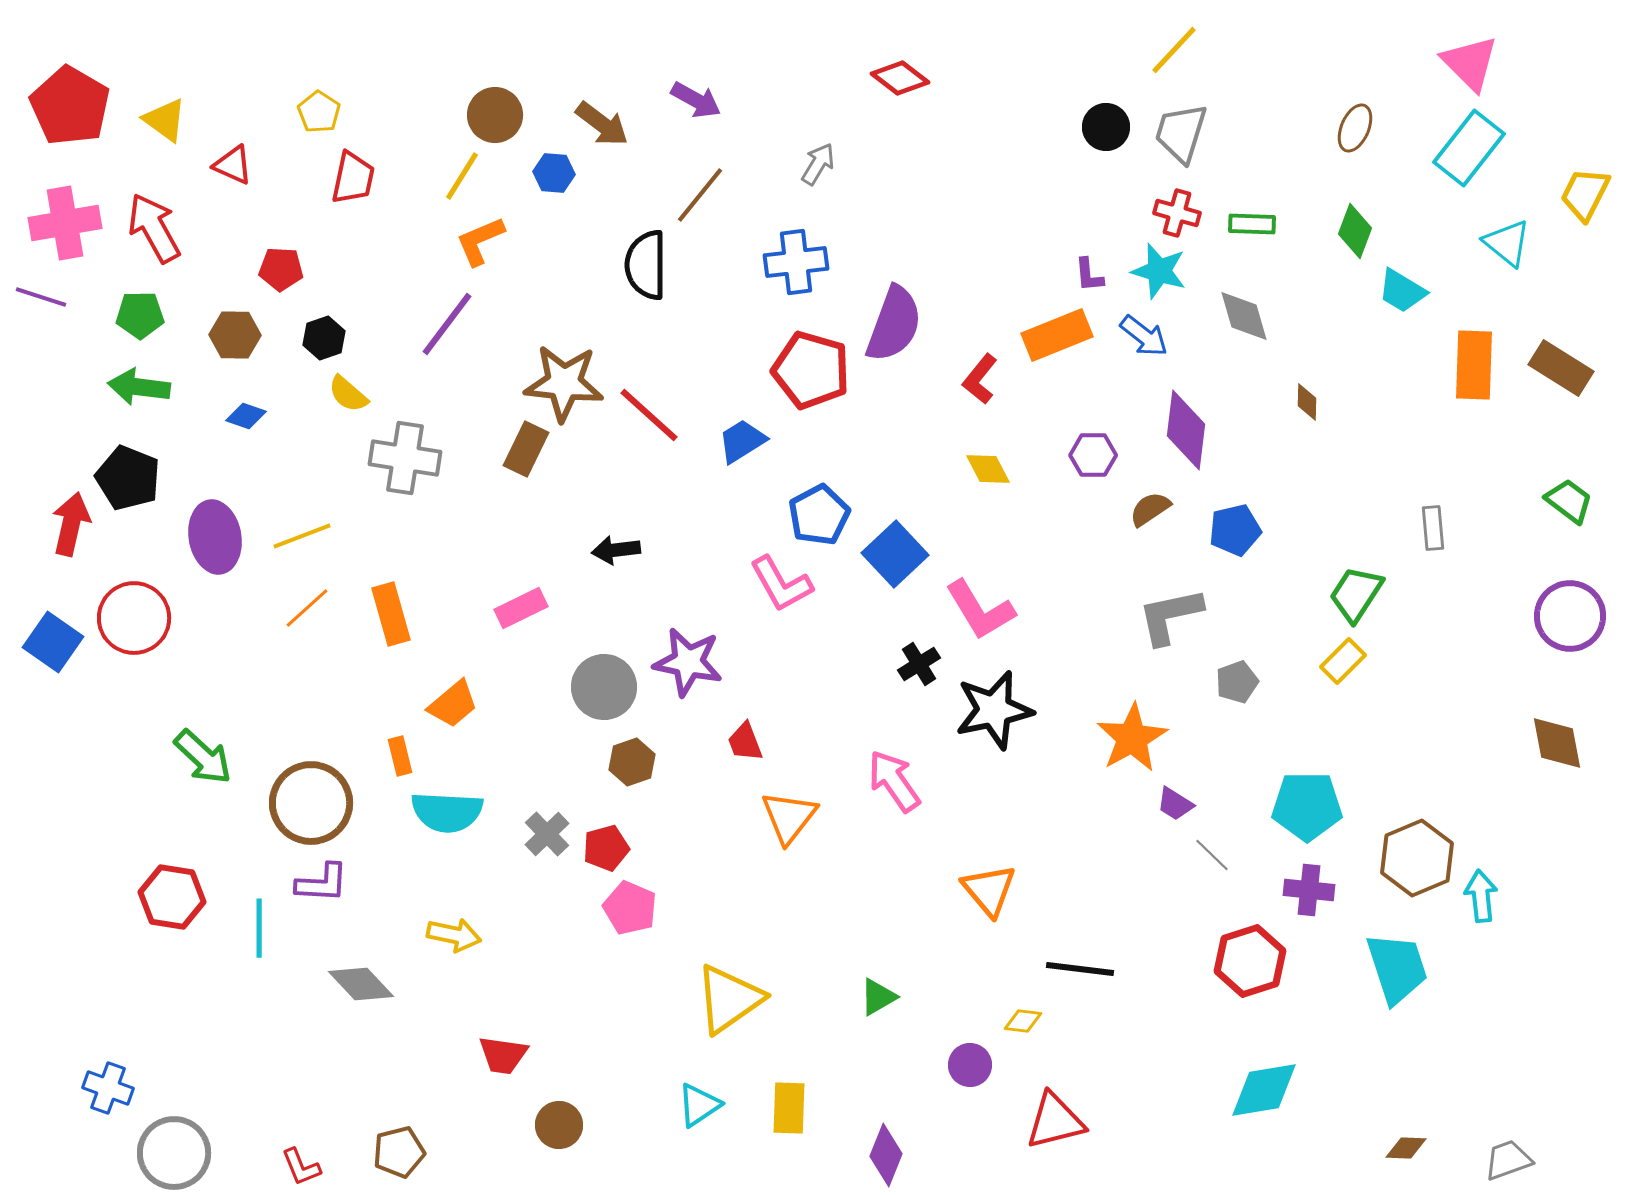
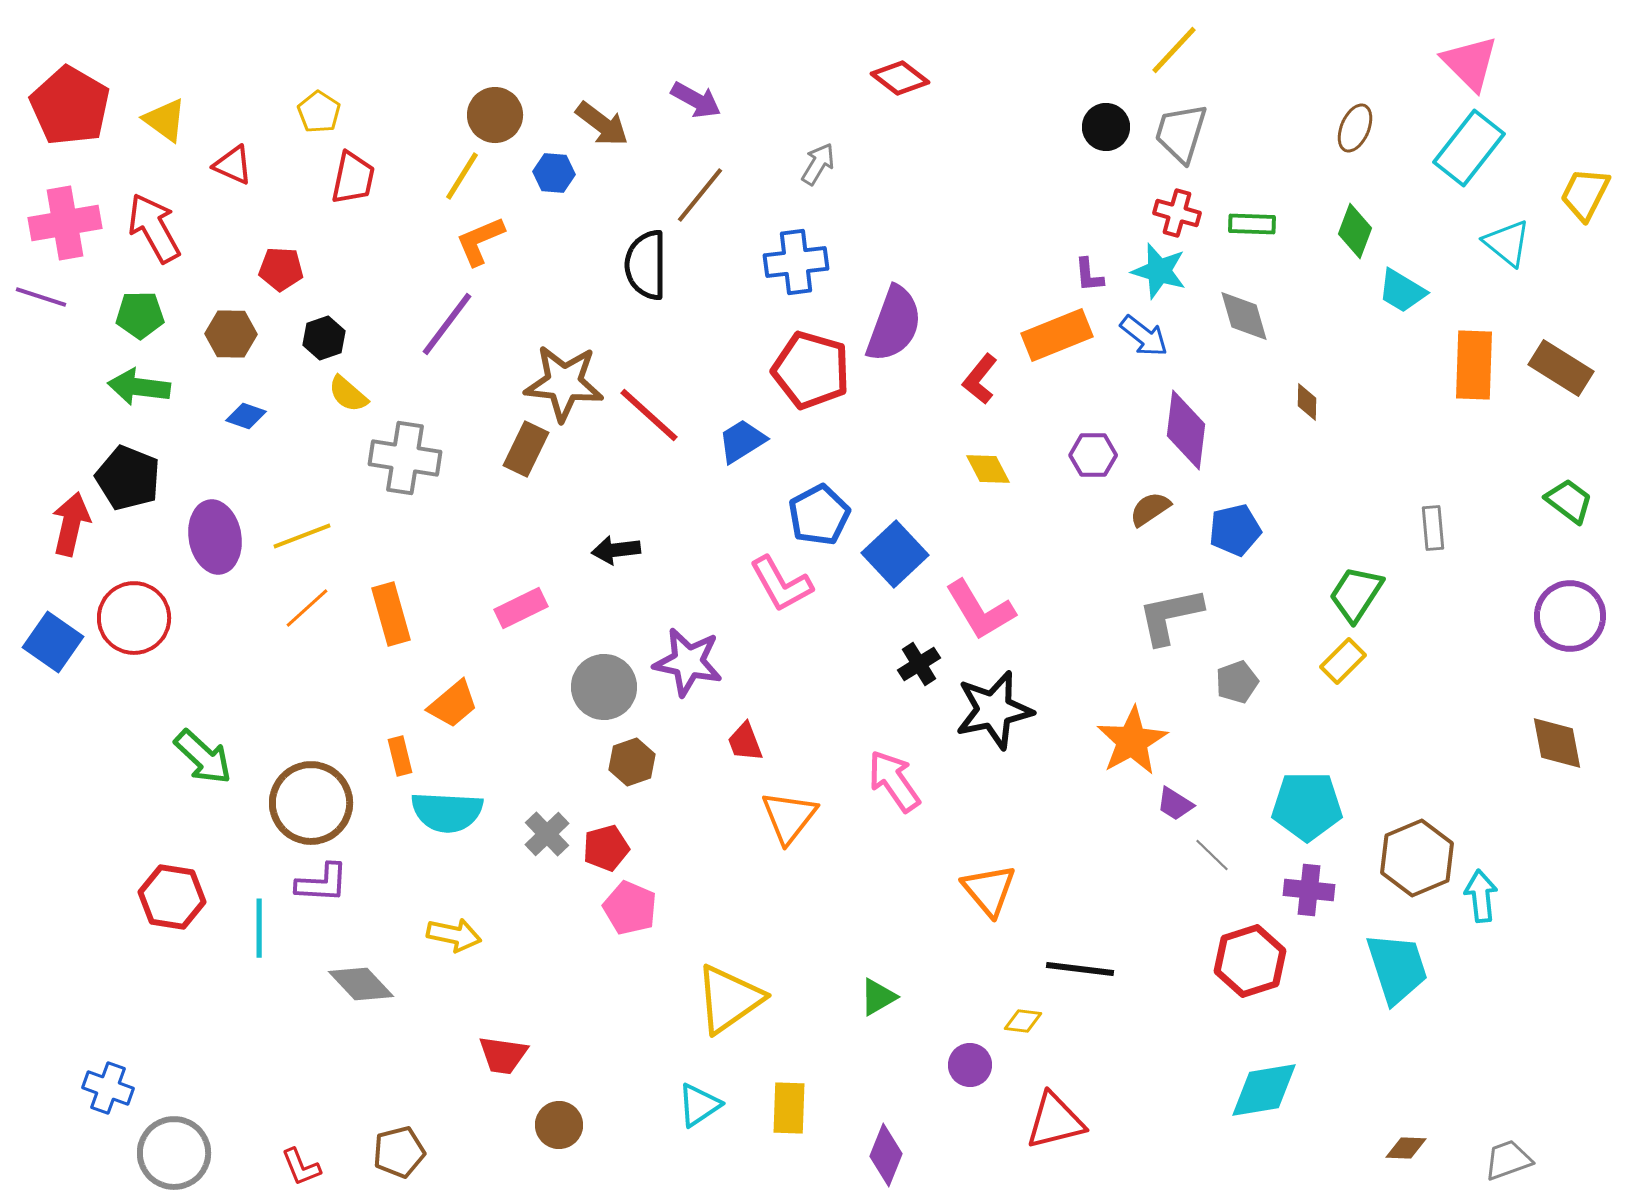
brown hexagon at (235, 335): moved 4 px left, 1 px up
orange star at (1132, 738): moved 3 px down
